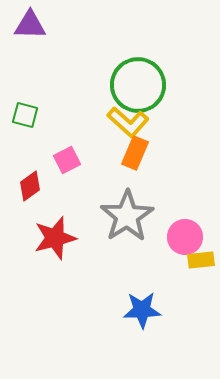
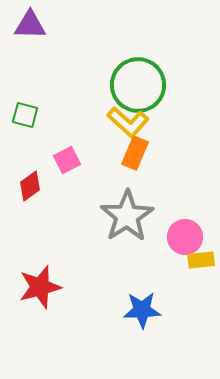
red star: moved 15 px left, 49 px down
